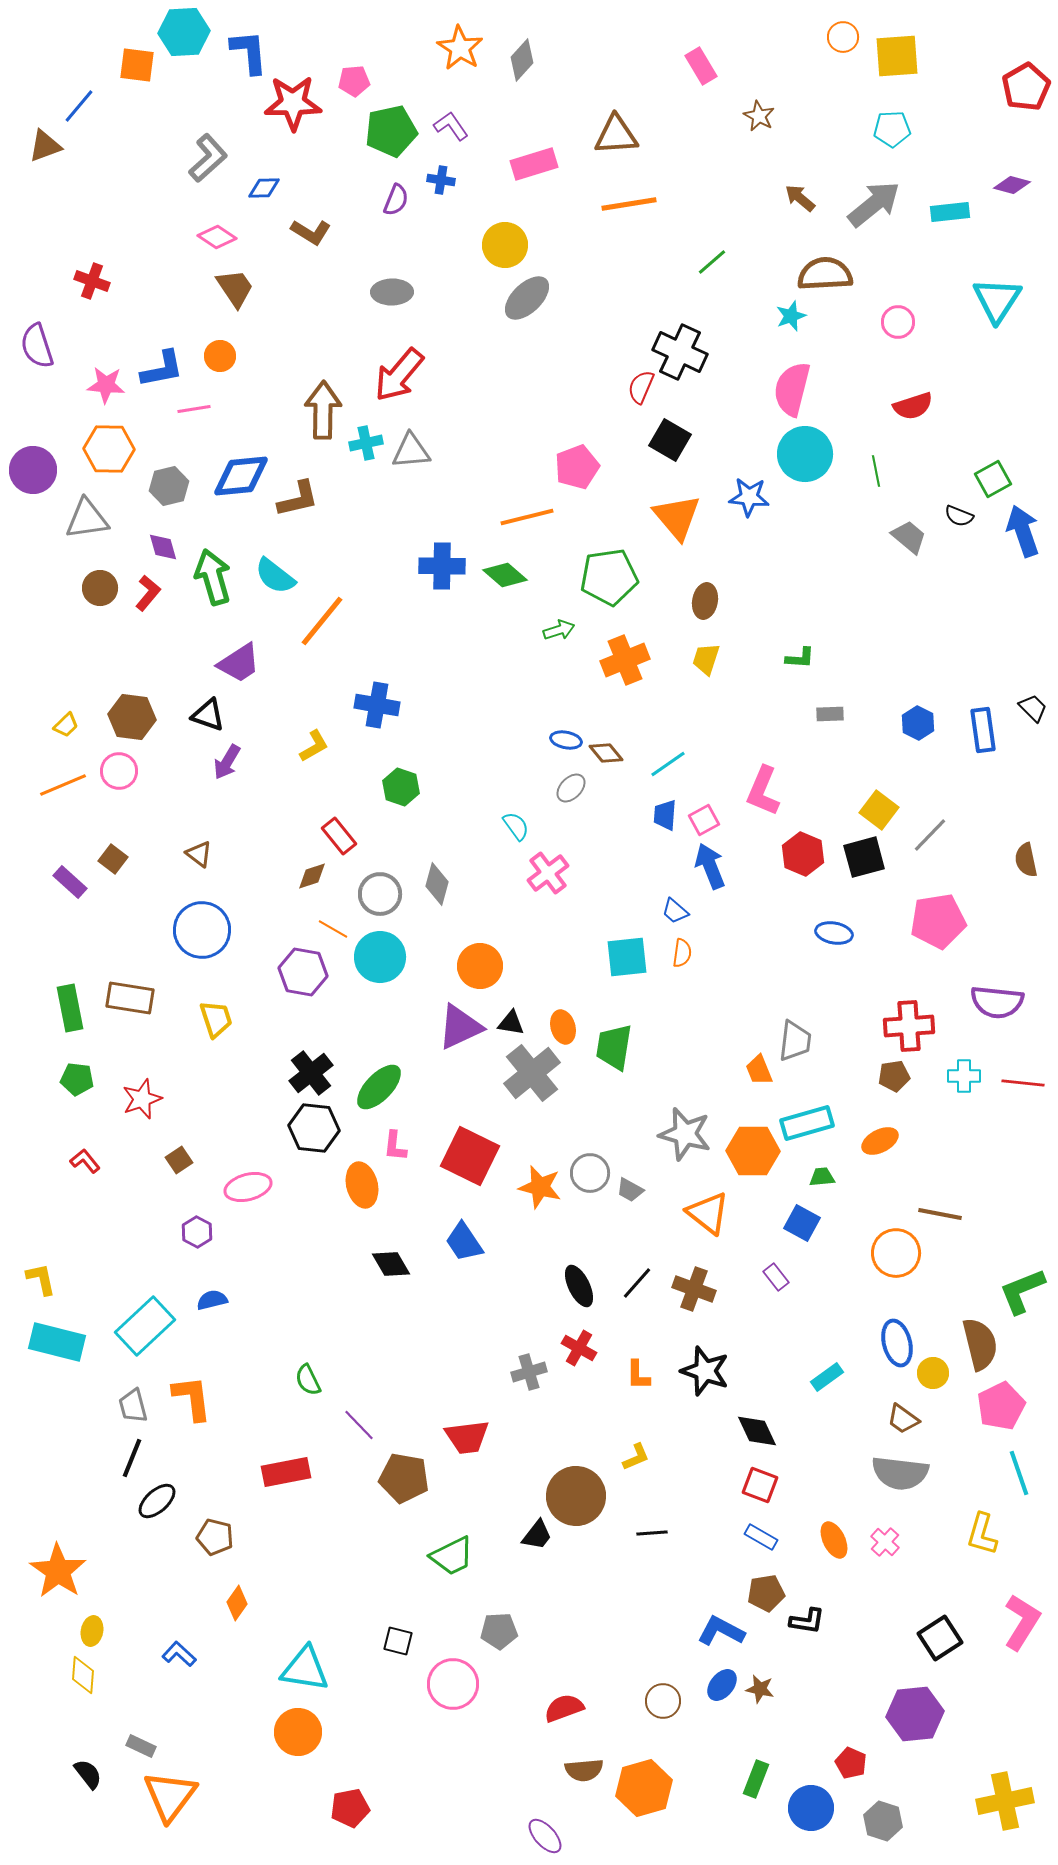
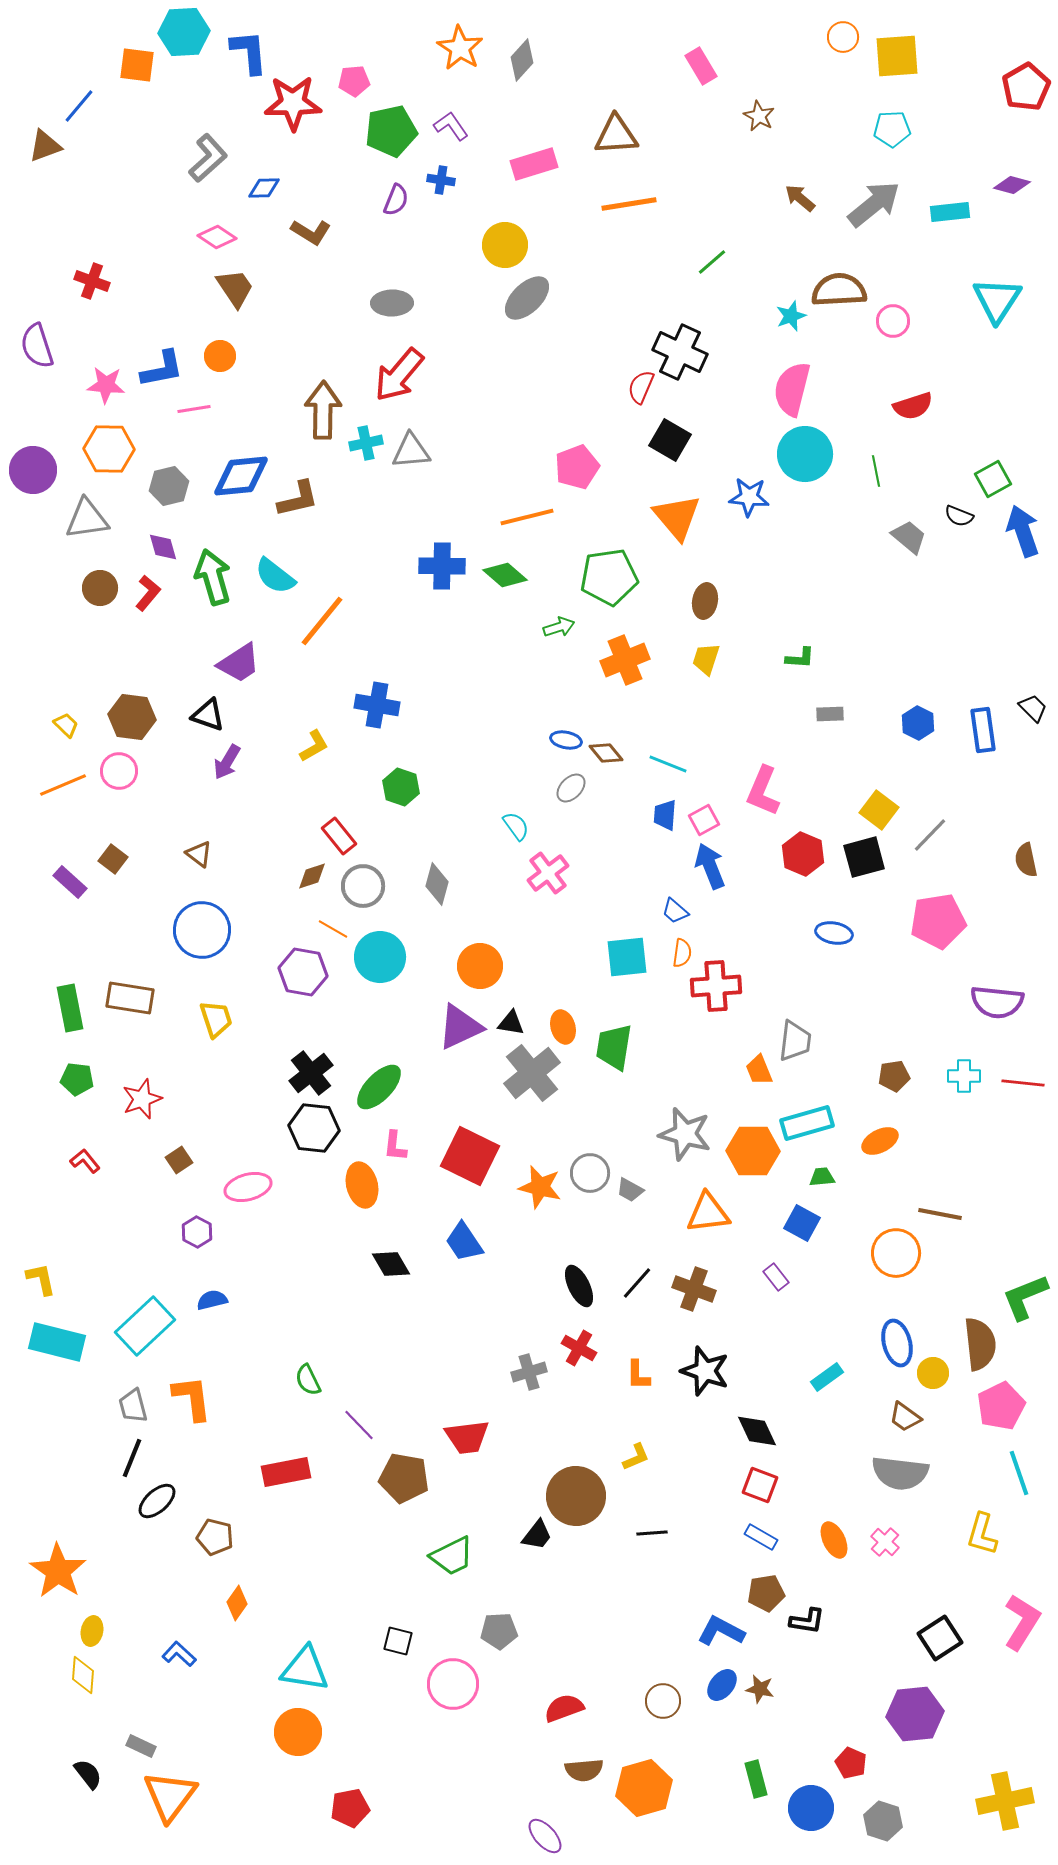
brown semicircle at (825, 274): moved 14 px right, 16 px down
gray ellipse at (392, 292): moved 11 px down
pink circle at (898, 322): moved 5 px left, 1 px up
green arrow at (559, 630): moved 3 px up
yellow trapezoid at (66, 725): rotated 92 degrees counterclockwise
cyan line at (668, 764): rotated 57 degrees clockwise
gray circle at (380, 894): moved 17 px left, 8 px up
red cross at (909, 1026): moved 193 px left, 40 px up
orange triangle at (708, 1213): rotated 45 degrees counterclockwise
green L-shape at (1022, 1291): moved 3 px right, 6 px down
brown semicircle at (980, 1344): rotated 8 degrees clockwise
brown trapezoid at (903, 1419): moved 2 px right, 2 px up
green rectangle at (756, 1779): rotated 36 degrees counterclockwise
